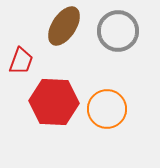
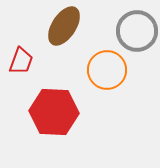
gray circle: moved 19 px right
red hexagon: moved 10 px down
orange circle: moved 39 px up
